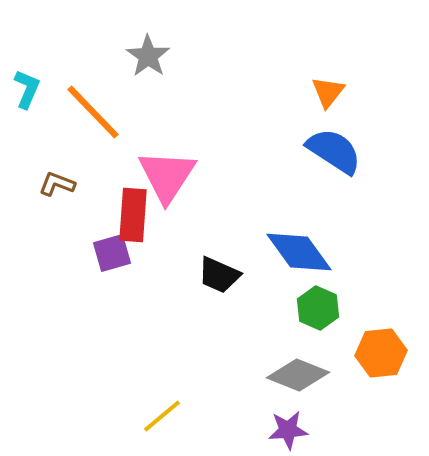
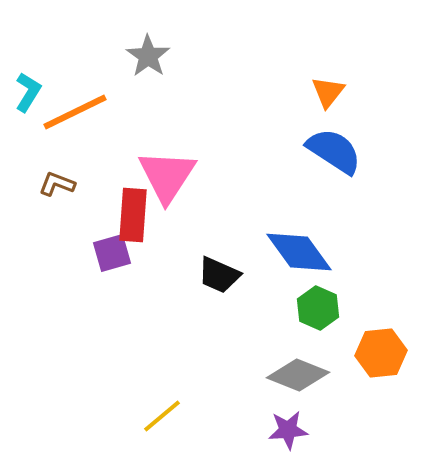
cyan L-shape: moved 1 px right, 3 px down; rotated 9 degrees clockwise
orange line: moved 18 px left; rotated 72 degrees counterclockwise
